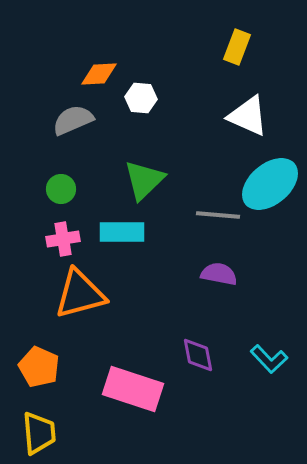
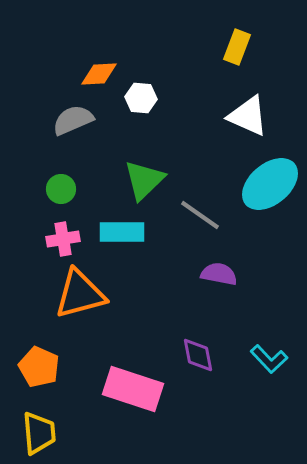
gray line: moved 18 px left; rotated 30 degrees clockwise
